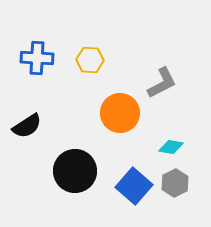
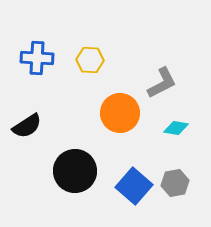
cyan diamond: moved 5 px right, 19 px up
gray hexagon: rotated 16 degrees clockwise
